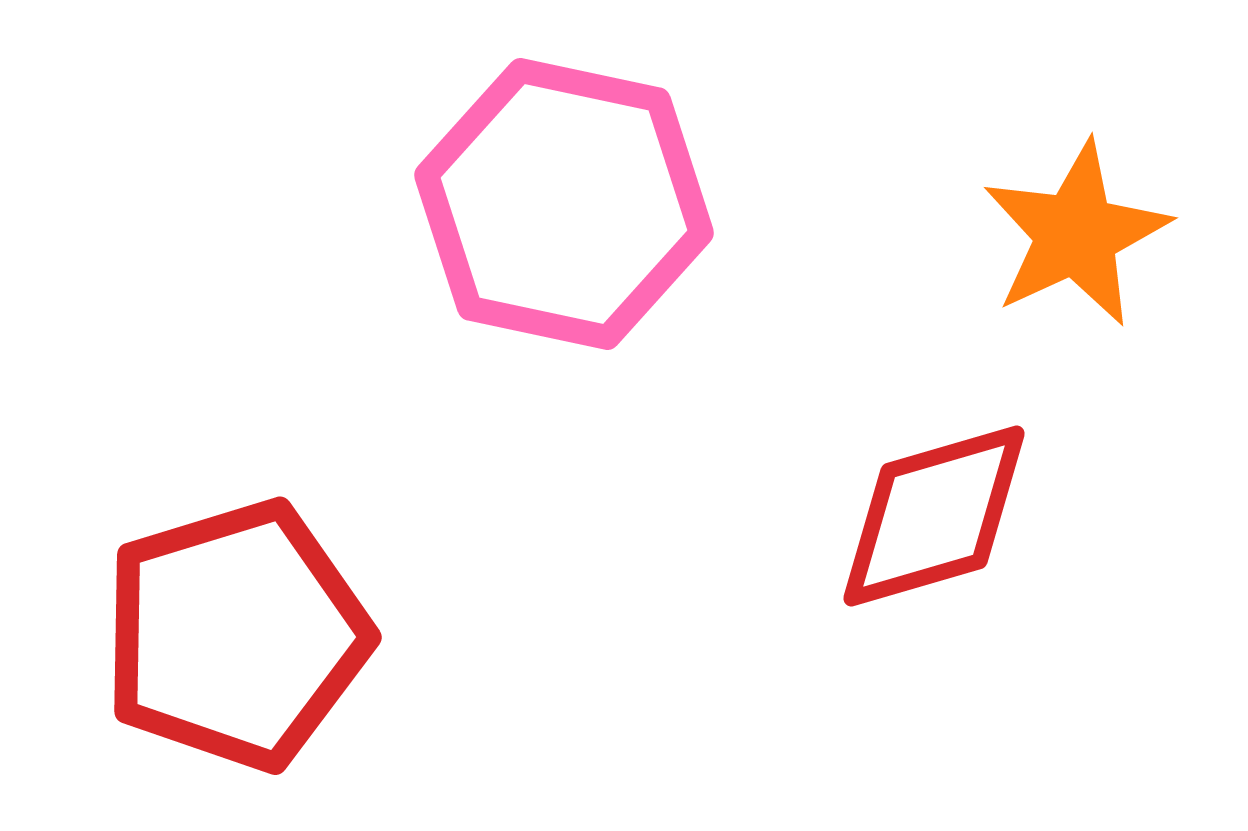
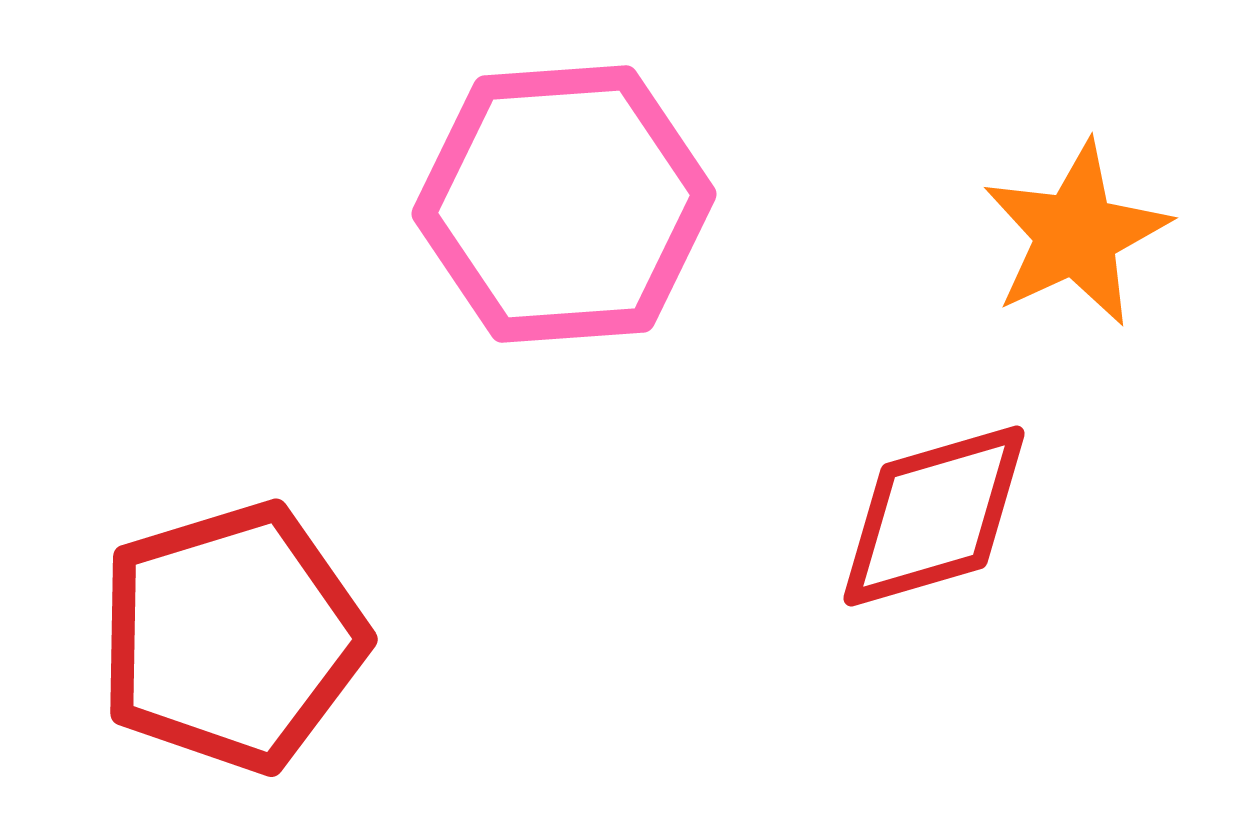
pink hexagon: rotated 16 degrees counterclockwise
red pentagon: moved 4 px left, 2 px down
